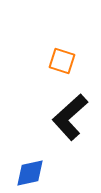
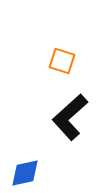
blue diamond: moved 5 px left
